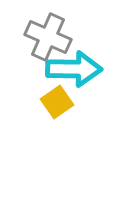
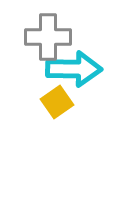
gray cross: rotated 24 degrees counterclockwise
